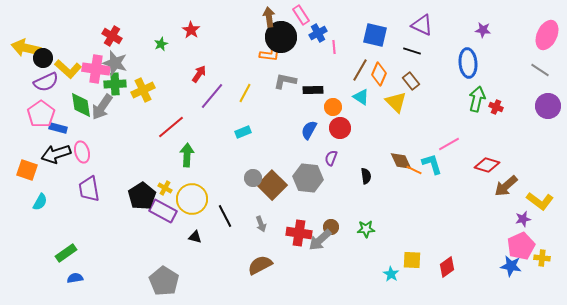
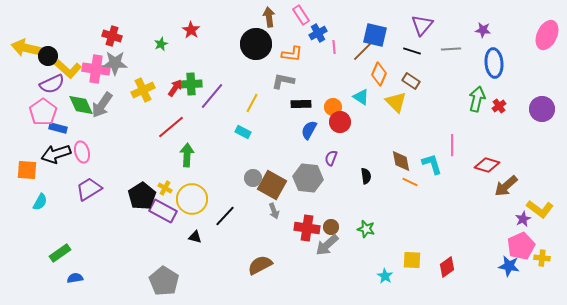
purple triangle at (422, 25): rotated 45 degrees clockwise
red cross at (112, 36): rotated 12 degrees counterclockwise
black circle at (281, 37): moved 25 px left, 7 px down
orange L-shape at (270, 54): moved 22 px right
black circle at (43, 58): moved 5 px right, 2 px up
gray star at (115, 63): rotated 15 degrees counterclockwise
blue ellipse at (468, 63): moved 26 px right
brown line at (360, 70): moved 3 px right, 19 px up; rotated 15 degrees clockwise
gray line at (540, 70): moved 89 px left, 21 px up; rotated 36 degrees counterclockwise
red arrow at (199, 74): moved 24 px left, 14 px down
gray L-shape at (285, 81): moved 2 px left
brown rectangle at (411, 81): rotated 18 degrees counterclockwise
purple semicircle at (46, 82): moved 6 px right, 2 px down
green cross at (115, 84): moved 76 px right
black rectangle at (313, 90): moved 12 px left, 14 px down
yellow line at (245, 93): moved 7 px right, 10 px down
green diamond at (81, 105): rotated 16 degrees counterclockwise
purple circle at (548, 106): moved 6 px left, 3 px down
gray arrow at (102, 107): moved 2 px up
red cross at (496, 107): moved 3 px right, 1 px up; rotated 32 degrees clockwise
pink pentagon at (41, 114): moved 2 px right, 2 px up
red circle at (340, 128): moved 6 px up
cyan rectangle at (243, 132): rotated 49 degrees clockwise
pink line at (449, 144): moved 3 px right, 1 px down; rotated 60 degrees counterclockwise
brown diamond at (401, 161): rotated 15 degrees clockwise
orange square at (27, 170): rotated 15 degrees counterclockwise
orange line at (414, 170): moved 4 px left, 12 px down
brown square at (272, 185): rotated 16 degrees counterclockwise
purple trapezoid at (89, 189): rotated 68 degrees clockwise
yellow L-shape at (540, 201): moved 8 px down
black line at (225, 216): rotated 70 degrees clockwise
purple star at (523, 219): rotated 14 degrees counterclockwise
gray arrow at (261, 224): moved 13 px right, 13 px up
green star at (366, 229): rotated 18 degrees clockwise
red cross at (299, 233): moved 8 px right, 5 px up
gray arrow at (320, 240): moved 7 px right, 5 px down
green rectangle at (66, 253): moved 6 px left
blue star at (511, 266): moved 2 px left
cyan star at (391, 274): moved 6 px left, 2 px down
